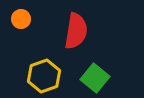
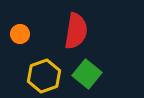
orange circle: moved 1 px left, 15 px down
green square: moved 8 px left, 4 px up
